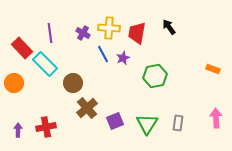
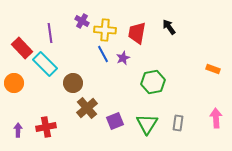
yellow cross: moved 4 px left, 2 px down
purple cross: moved 1 px left, 12 px up
green hexagon: moved 2 px left, 6 px down
